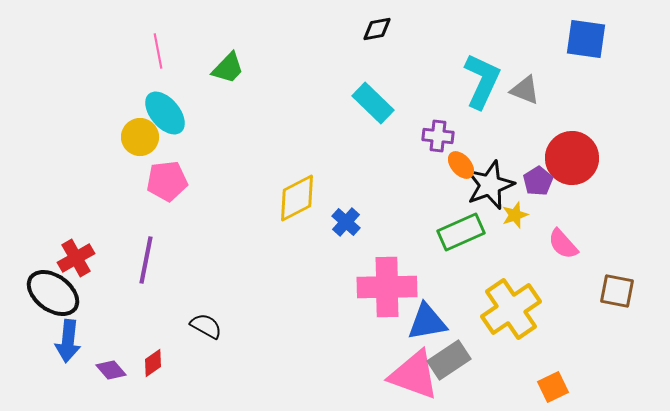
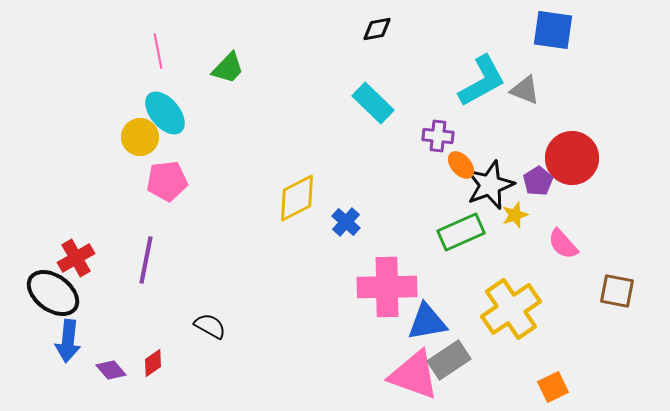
blue square: moved 33 px left, 9 px up
cyan L-shape: rotated 36 degrees clockwise
black semicircle: moved 4 px right
